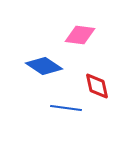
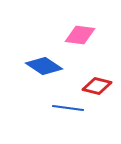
red diamond: rotated 64 degrees counterclockwise
blue line: moved 2 px right
